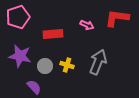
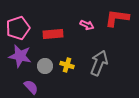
pink pentagon: moved 11 px down
gray arrow: moved 1 px right, 1 px down
purple semicircle: moved 3 px left
